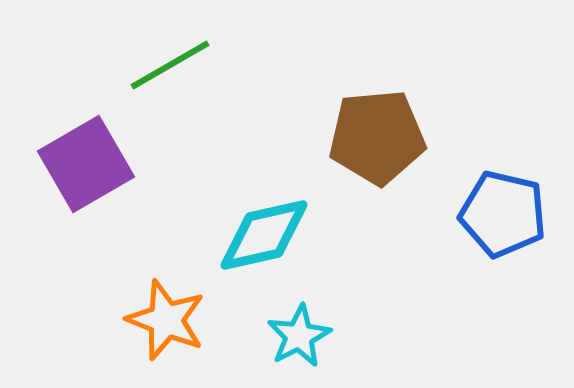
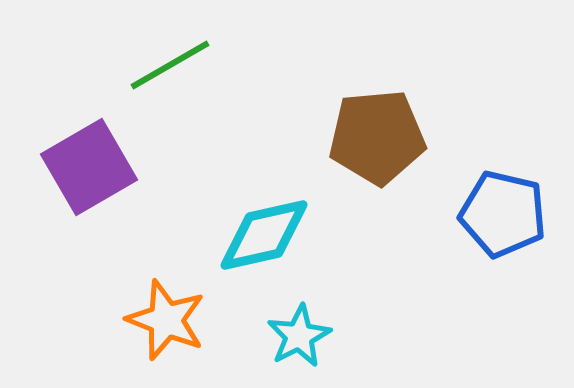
purple square: moved 3 px right, 3 px down
